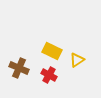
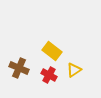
yellow rectangle: rotated 12 degrees clockwise
yellow triangle: moved 3 px left, 10 px down
